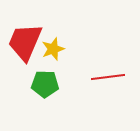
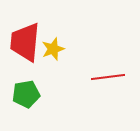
red trapezoid: rotated 18 degrees counterclockwise
green pentagon: moved 19 px left, 10 px down; rotated 12 degrees counterclockwise
